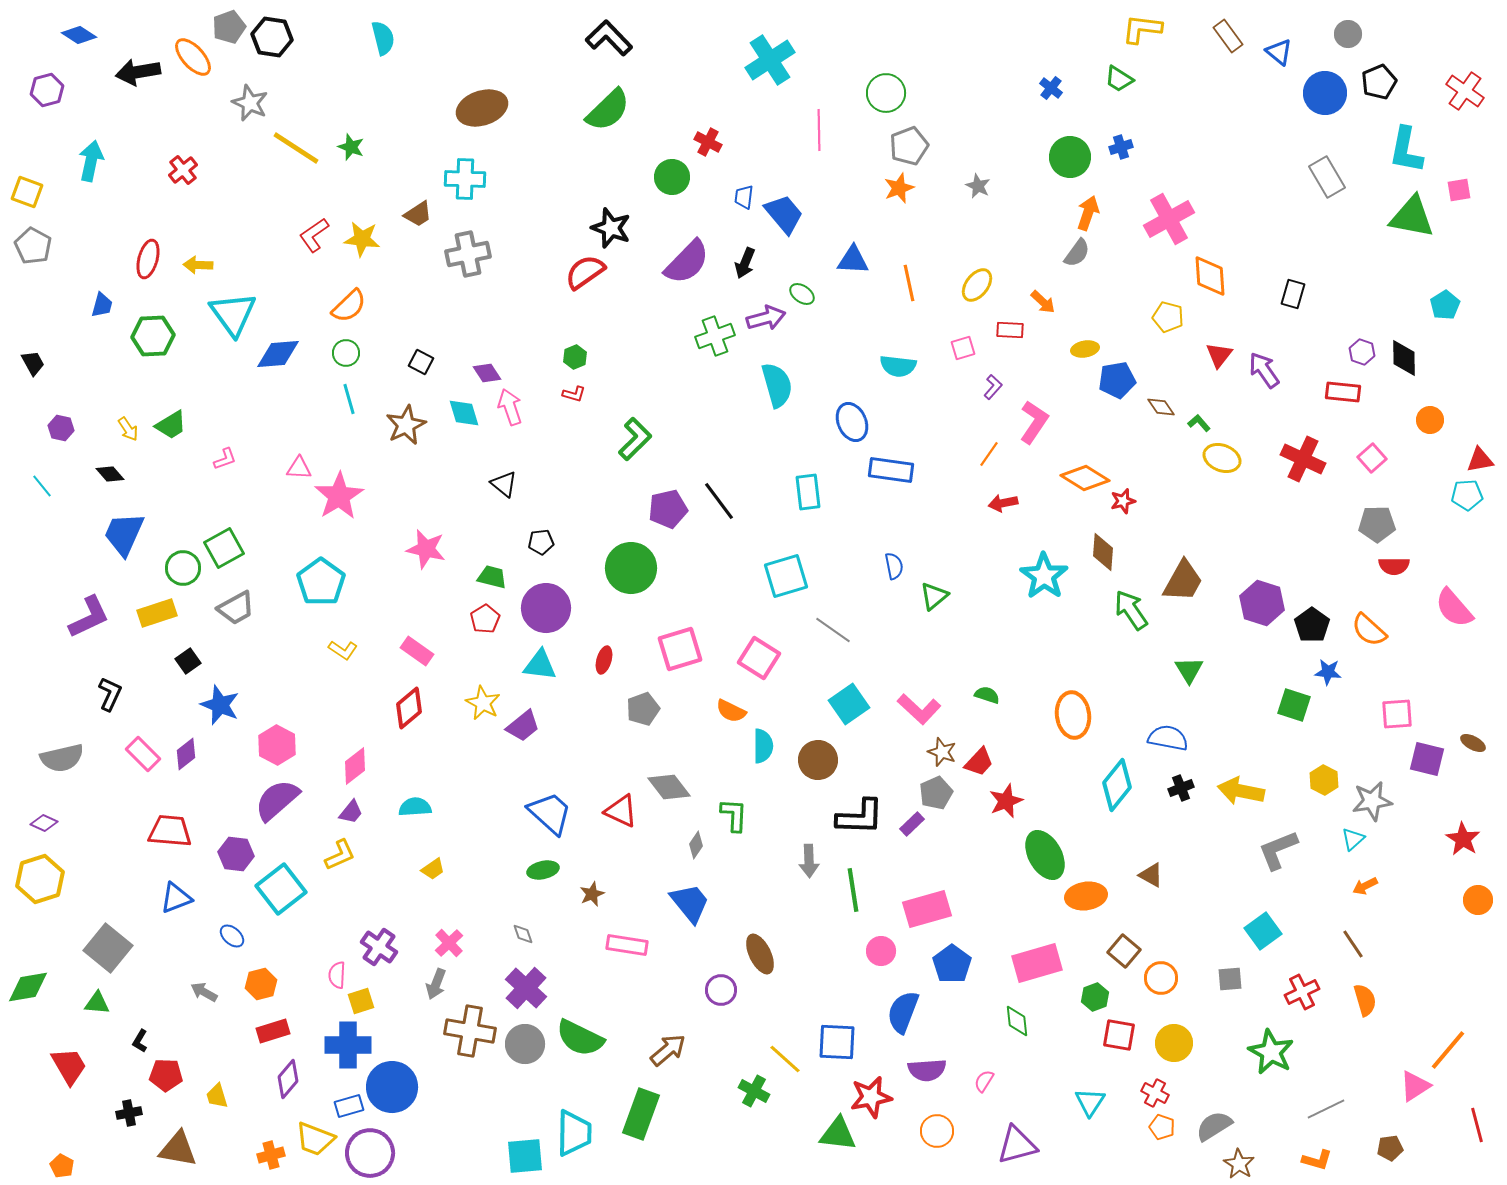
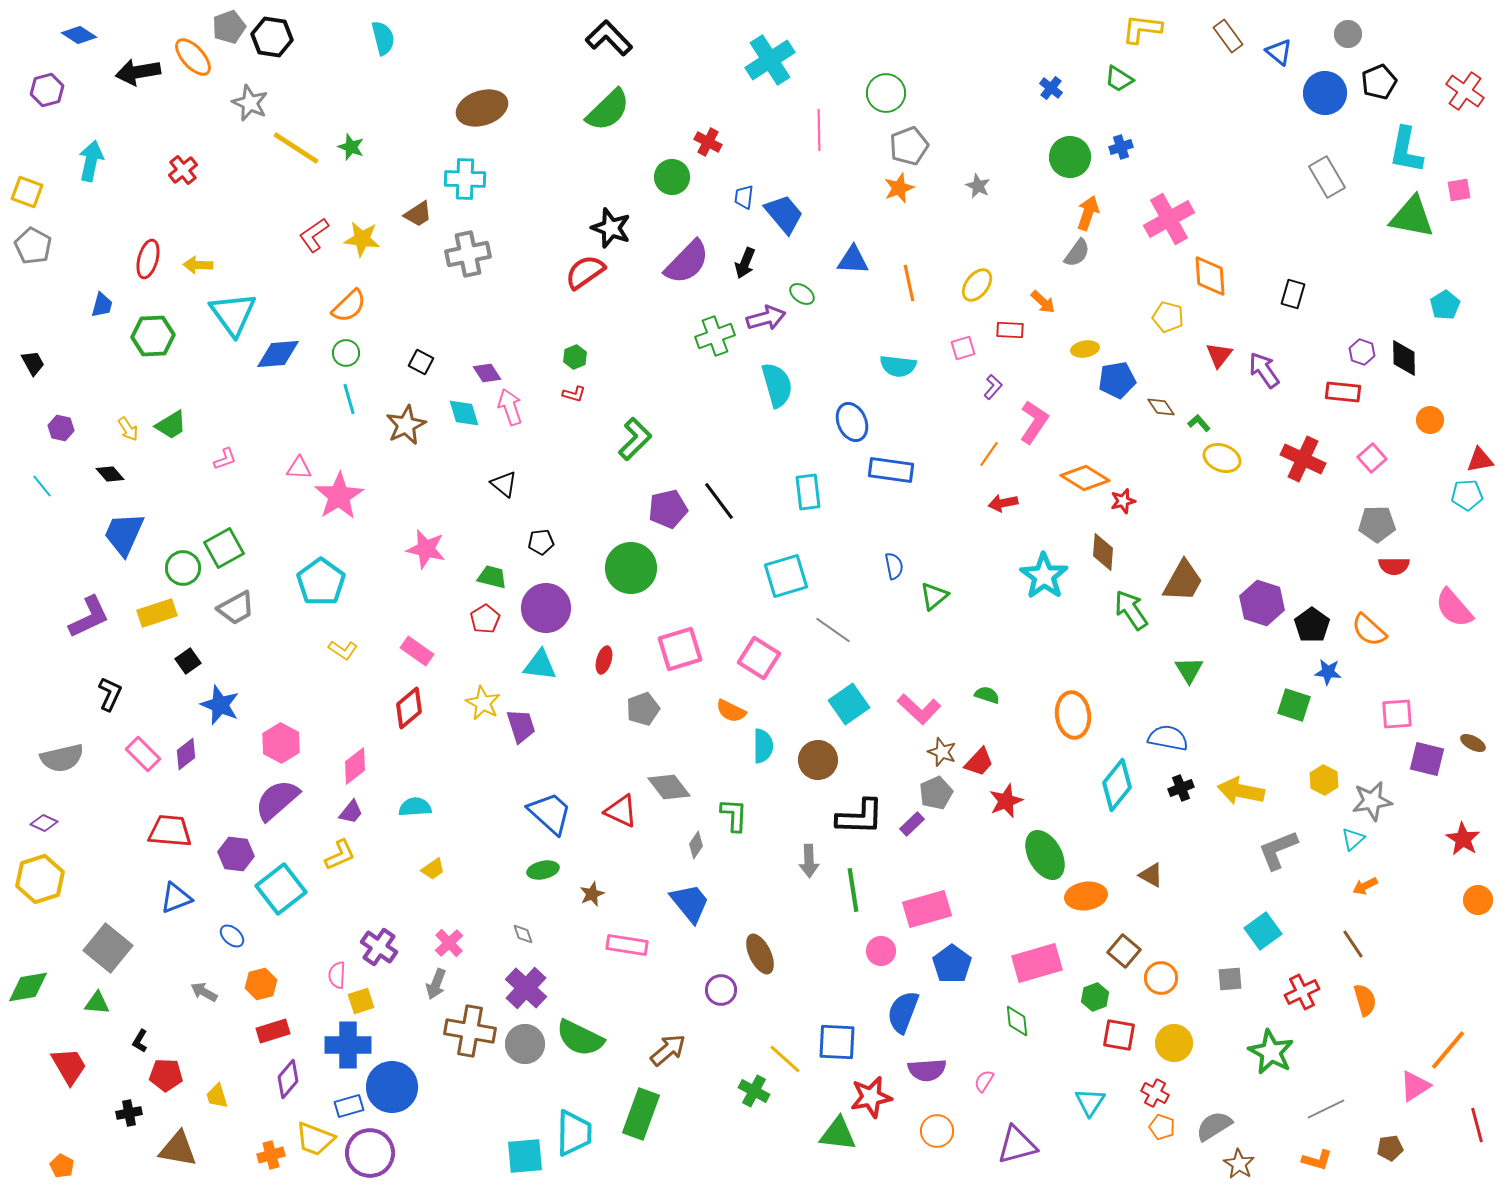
purple trapezoid at (523, 726): moved 2 px left; rotated 69 degrees counterclockwise
pink hexagon at (277, 745): moved 4 px right, 2 px up
